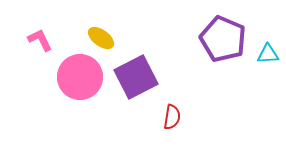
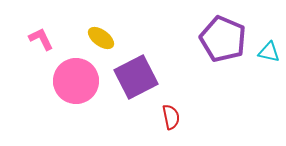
pink L-shape: moved 1 px right, 1 px up
cyan triangle: moved 1 px right, 2 px up; rotated 15 degrees clockwise
pink circle: moved 4 px left, 4 px down
red semicircle: moved 1 px left; rotated 20 degrees counterclockwise
